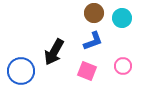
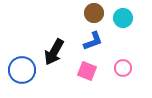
cyan circle: moved 1 px right
pink circle: moved 2 px down
blue circle: moved 1 px right, 1 px up
